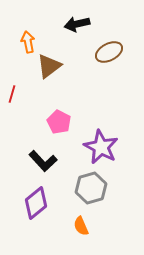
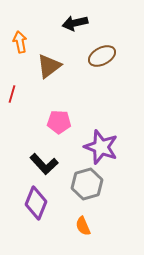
black arrow: moved 2 px left, 1 px up
orange arrow: moved 8 px left
brown ellipse: moved 7 px left, 4 px down
pink pentagon: rotated 25 degrees counterclockwise
purple star: rotated 8 degrees counterclockwise
black L-shape: moved 1 px right, 3 px down
gray hexagon: moved 4 px left, 4 px up
purple diamond: rotated 28 degrees counterclockwise
orange semicircle: moved 2 px right
